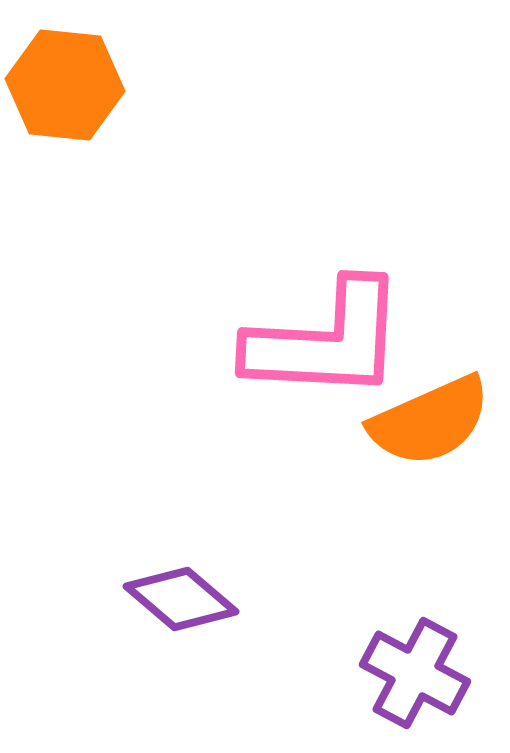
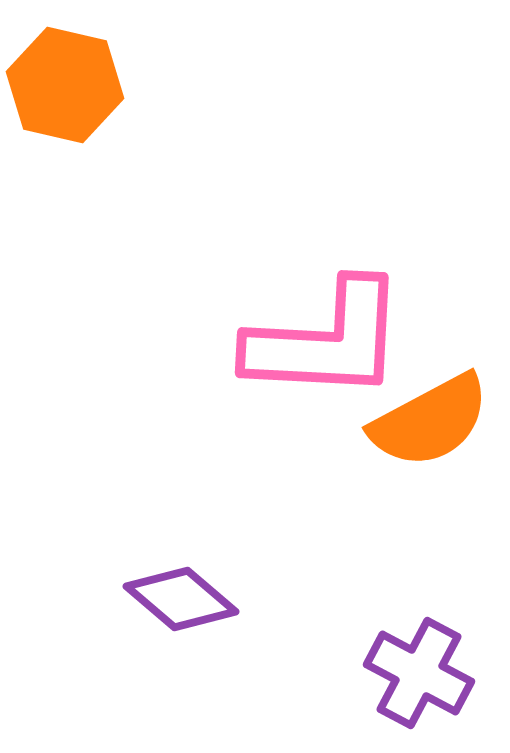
orange hexagon: rotated 7 degrees clockwise
orange semicircle: rotated 4 degrees counterclockwise
purple cross: moved 4 px right
